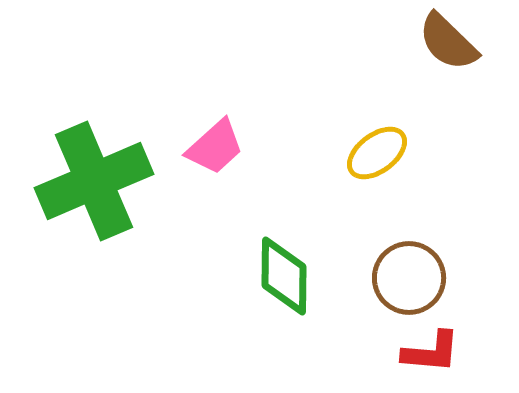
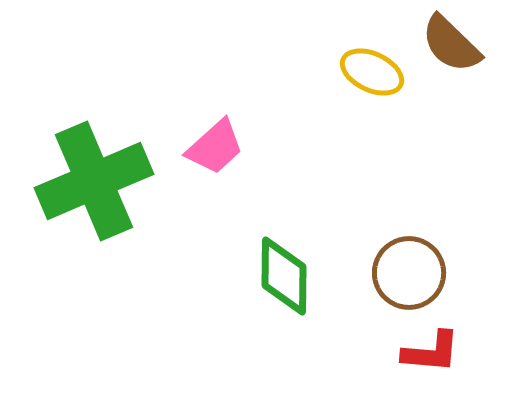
brown semicircle: moved 3 px right, 2 px down
yellow ellipse: moved 5 px left, 81 px up; rotated 62 degrees clockwise
brown circle: moved 5 px up
